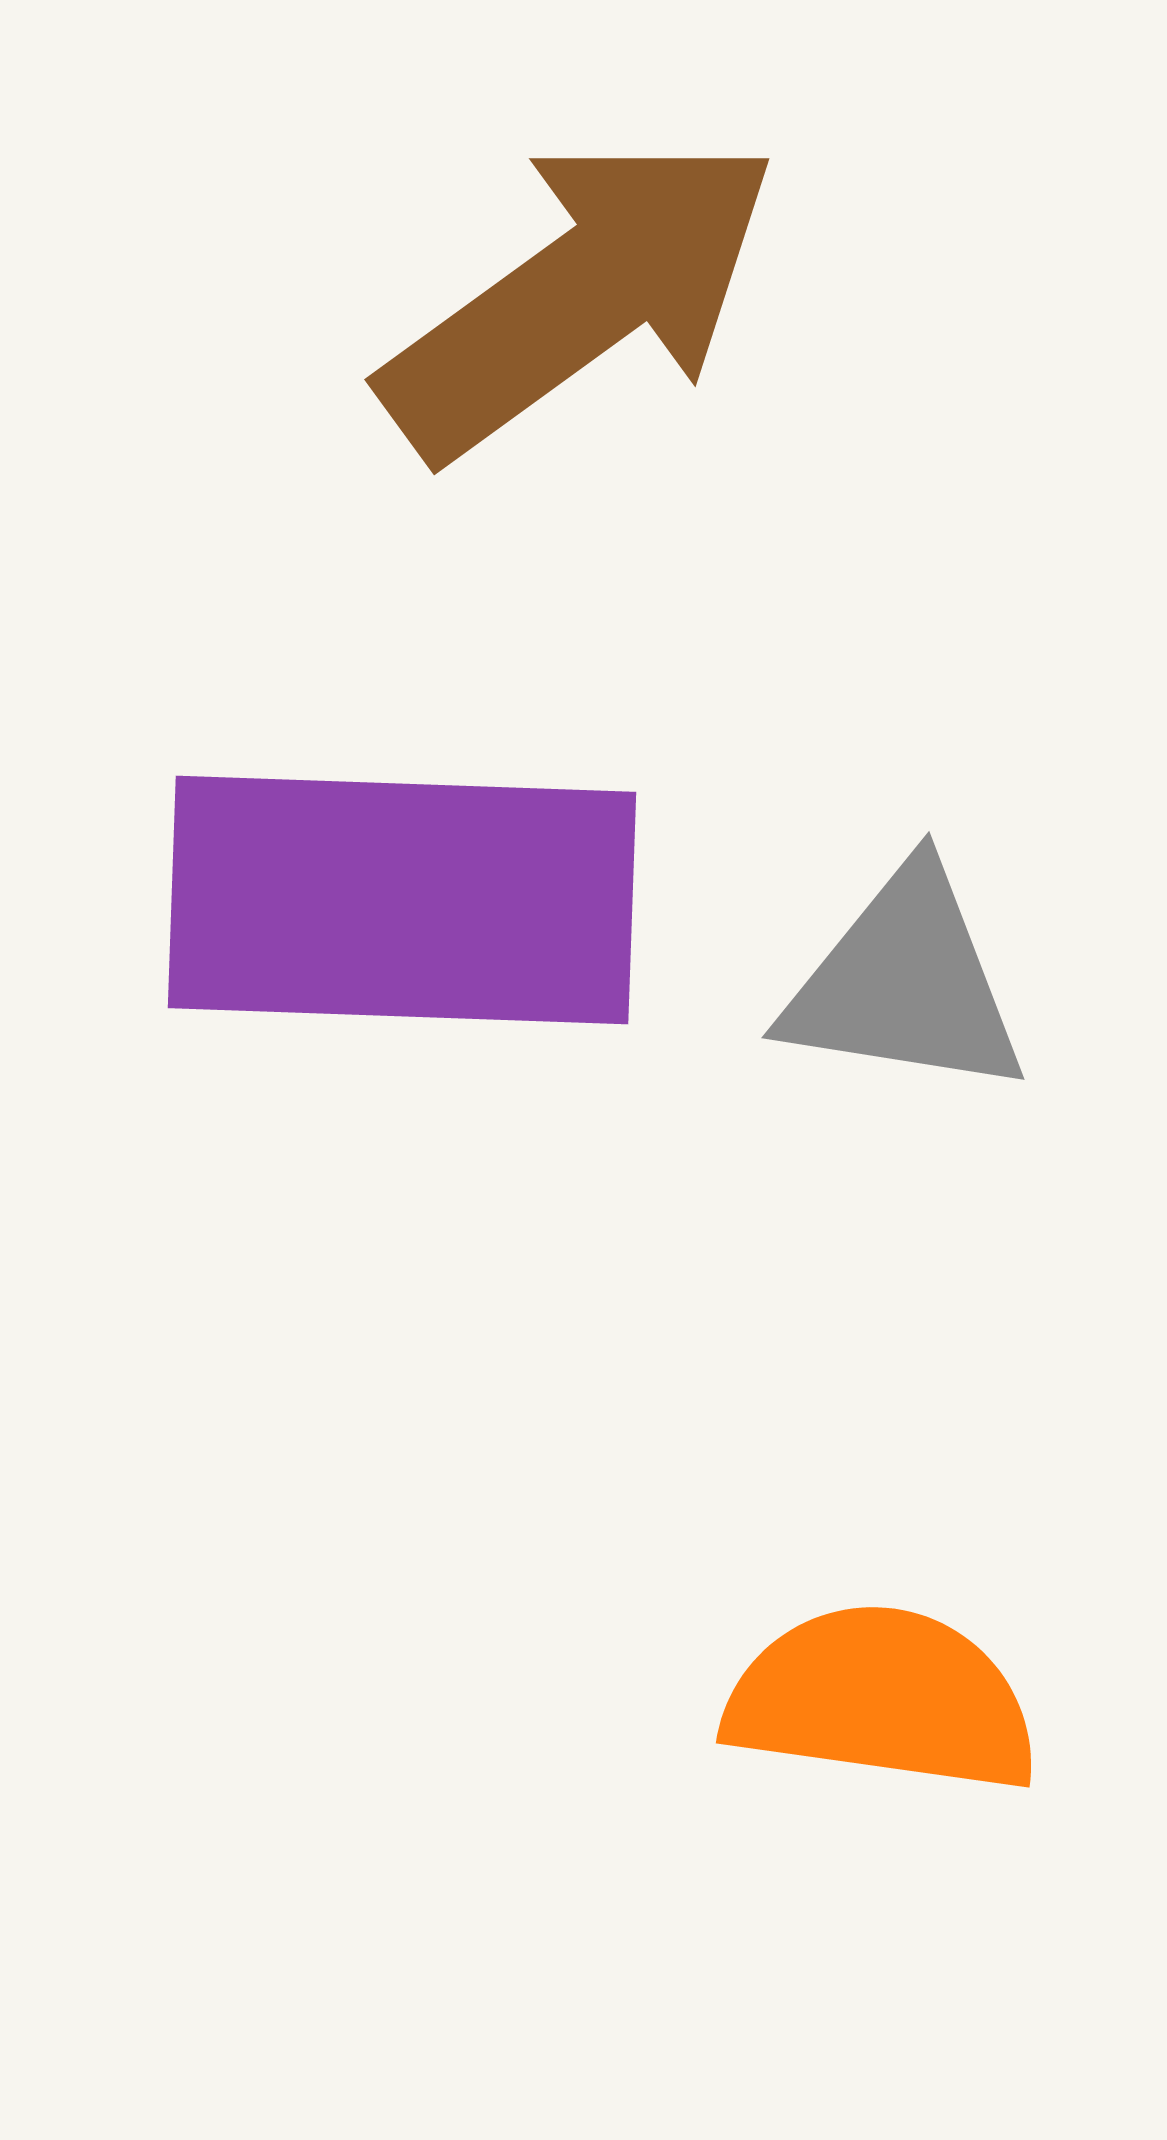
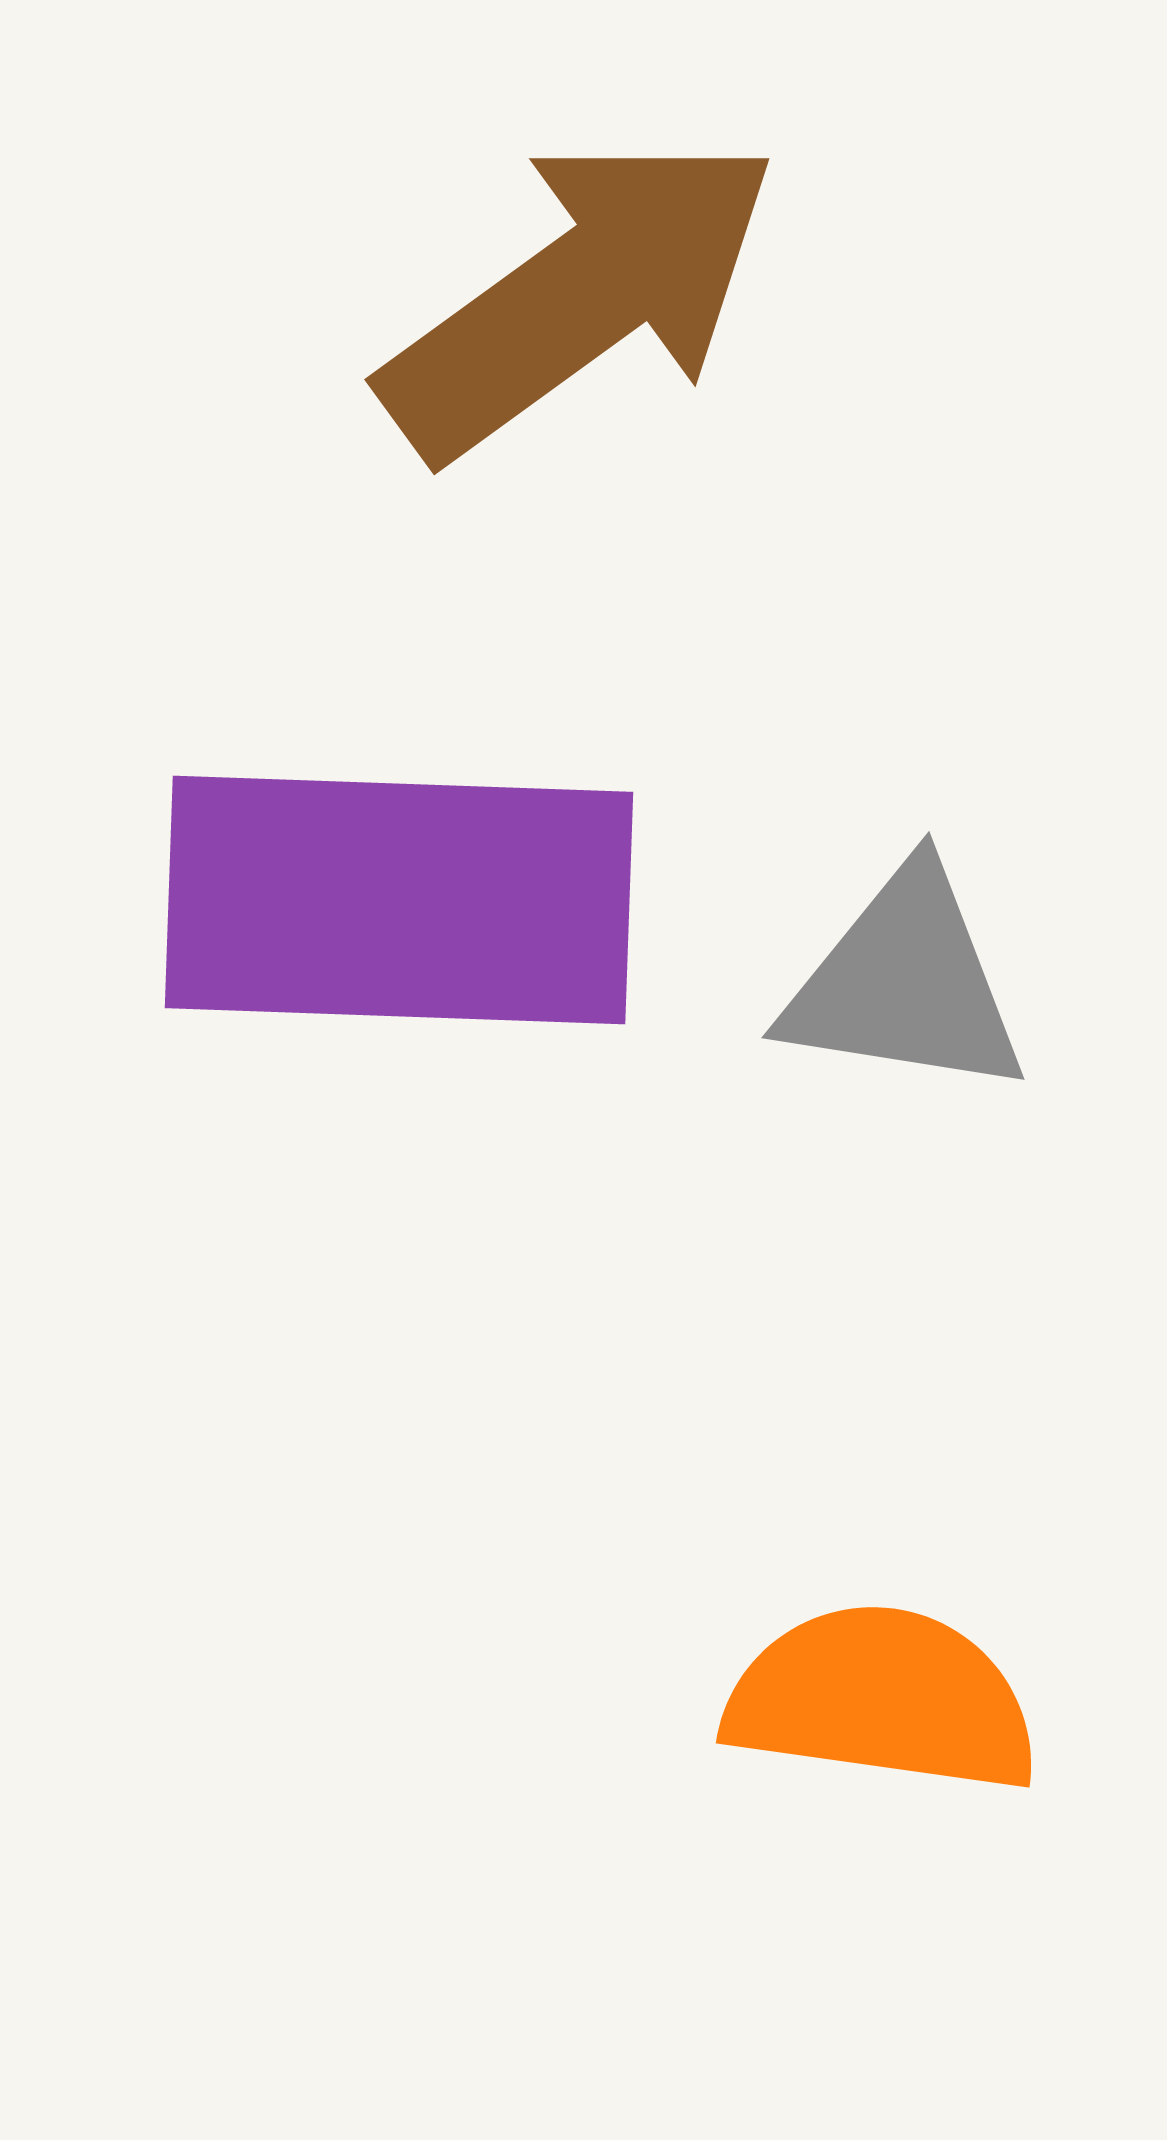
purple rectangle: moved 3 px left
